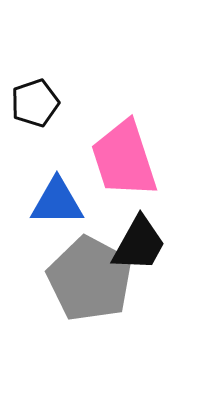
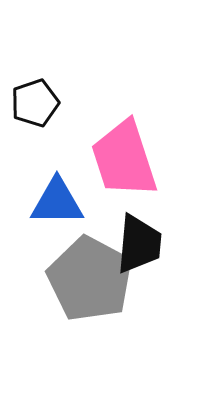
black trapezoid: rotated 24 degrees counterclockwise
